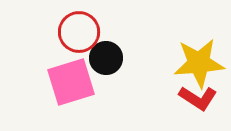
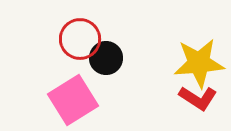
red circle: moved 1 px right, 7 px down
pink square: moved 2 px right, 18 px down; rotated 15 degrees counterclockwise
